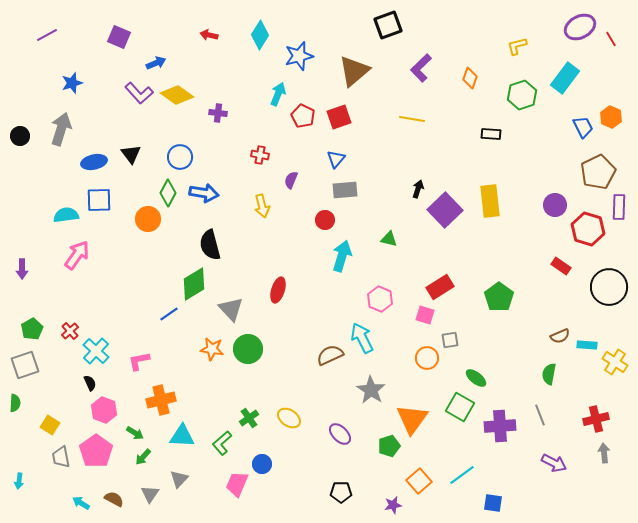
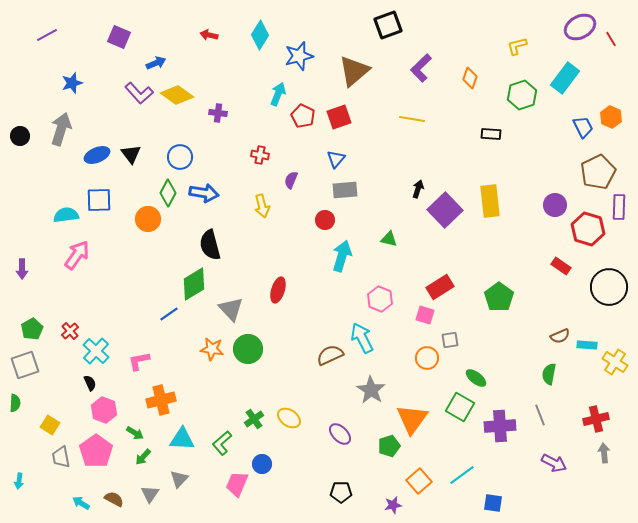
blue ellipse at (94, 162): moved 3 px right, 7 px up; rotated 10 degrees counterclockwise
green cross at (249, 418): moved 5 px right, 1 px down
cyan triangle at (182, 436): moved 3 px down
